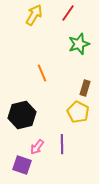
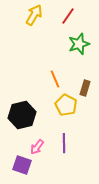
red line: moved 3 px down
orange line: moved 13 px right, 6 px down
yellow pentagon: moved 12 px left, 7 px up
purple line: moved 2 px right, 1 px up
